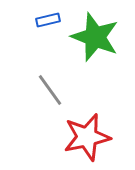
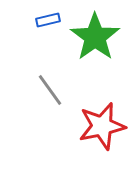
green star: rotated 15 degrees clockwise
red star: moved 15 px right, 11 px up
